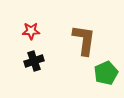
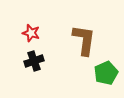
red star: moved 2 px down; rotated 18 degrees clockwise
